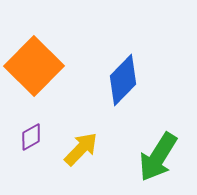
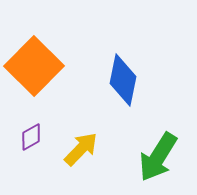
blue diamond: rotated 33 degrees counterclockwise
